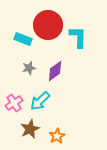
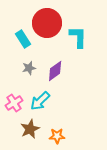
red circle: moved 1 px left, 2 px up
cyan rectangle: rotated 36 degrees clockwise
orange star: rotated 28 degrees clockwise
